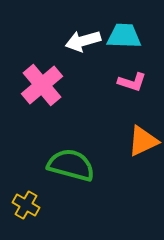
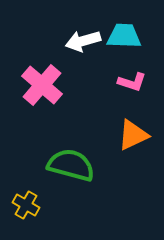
pink cross: rotated 9 degrees counterclockwise
orange triangle: moved 10 px left, 6 px up
